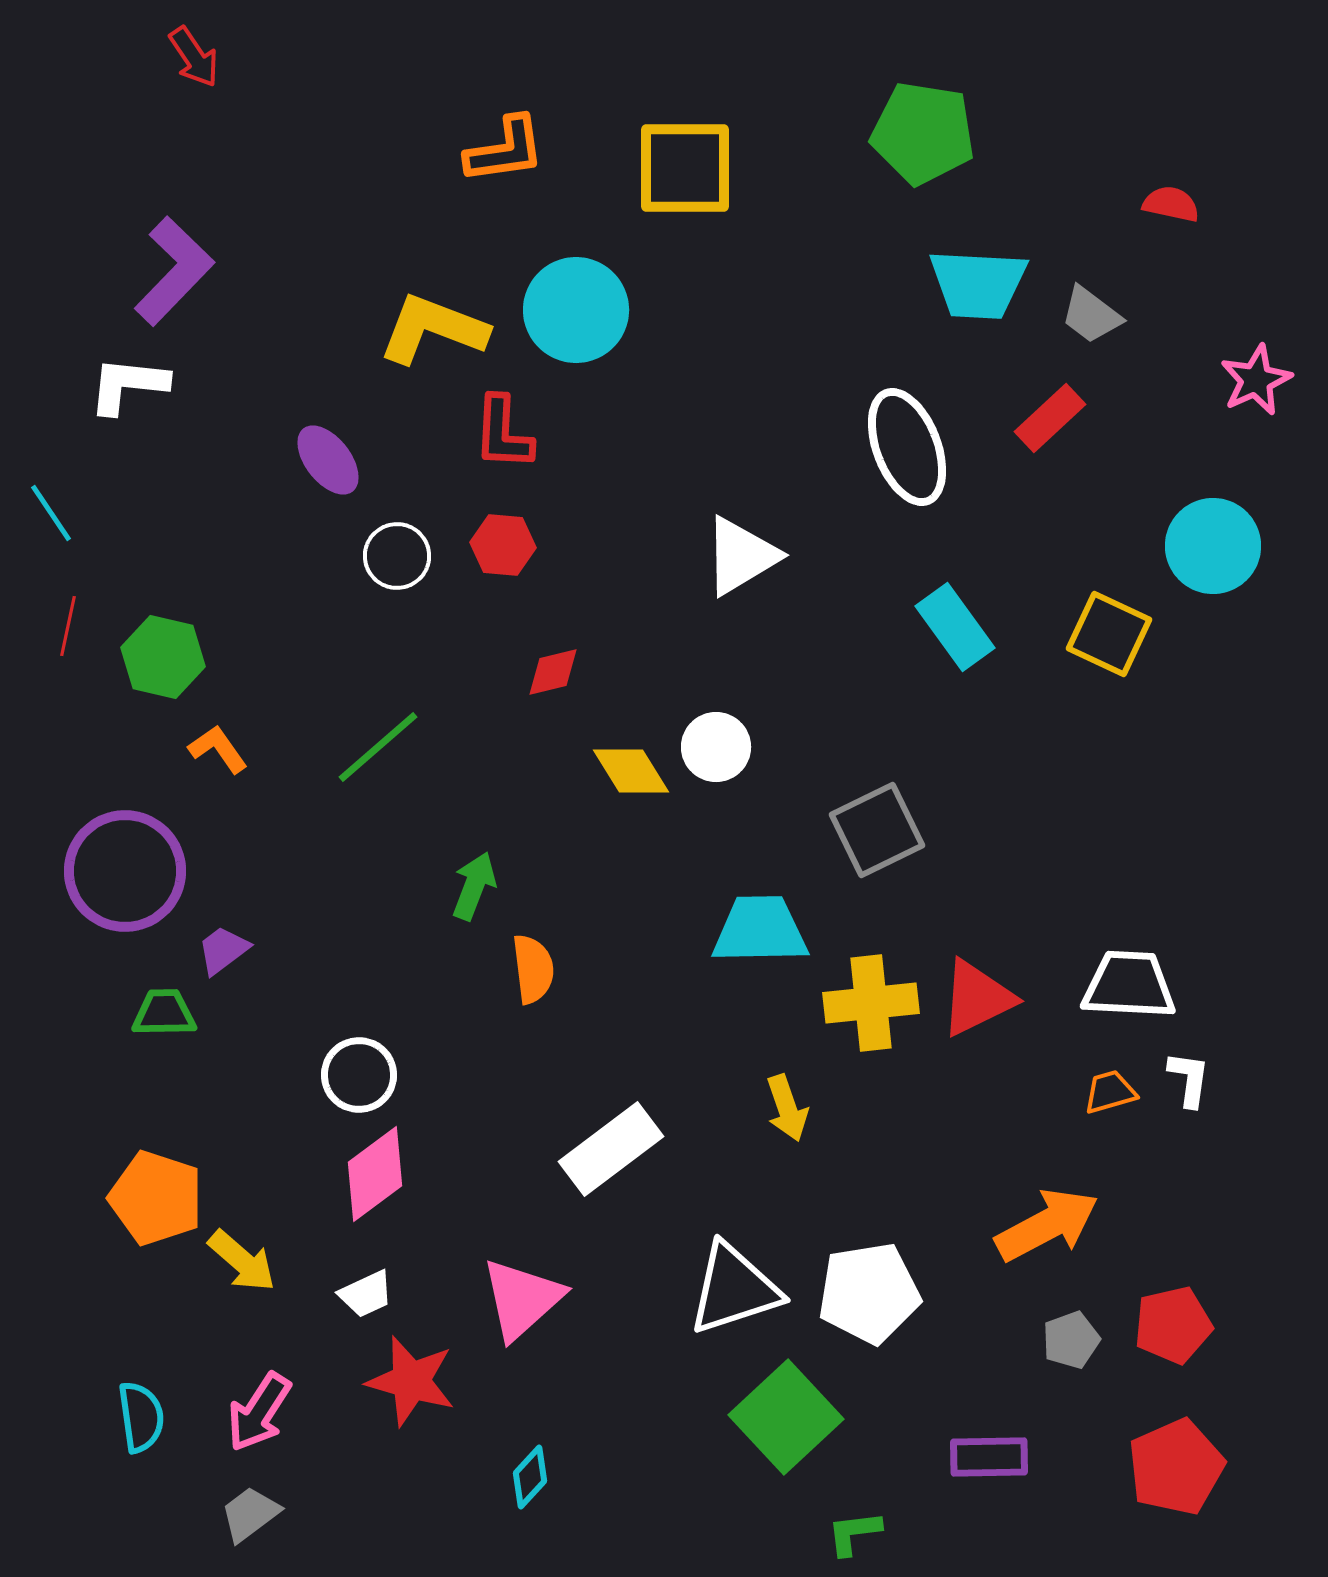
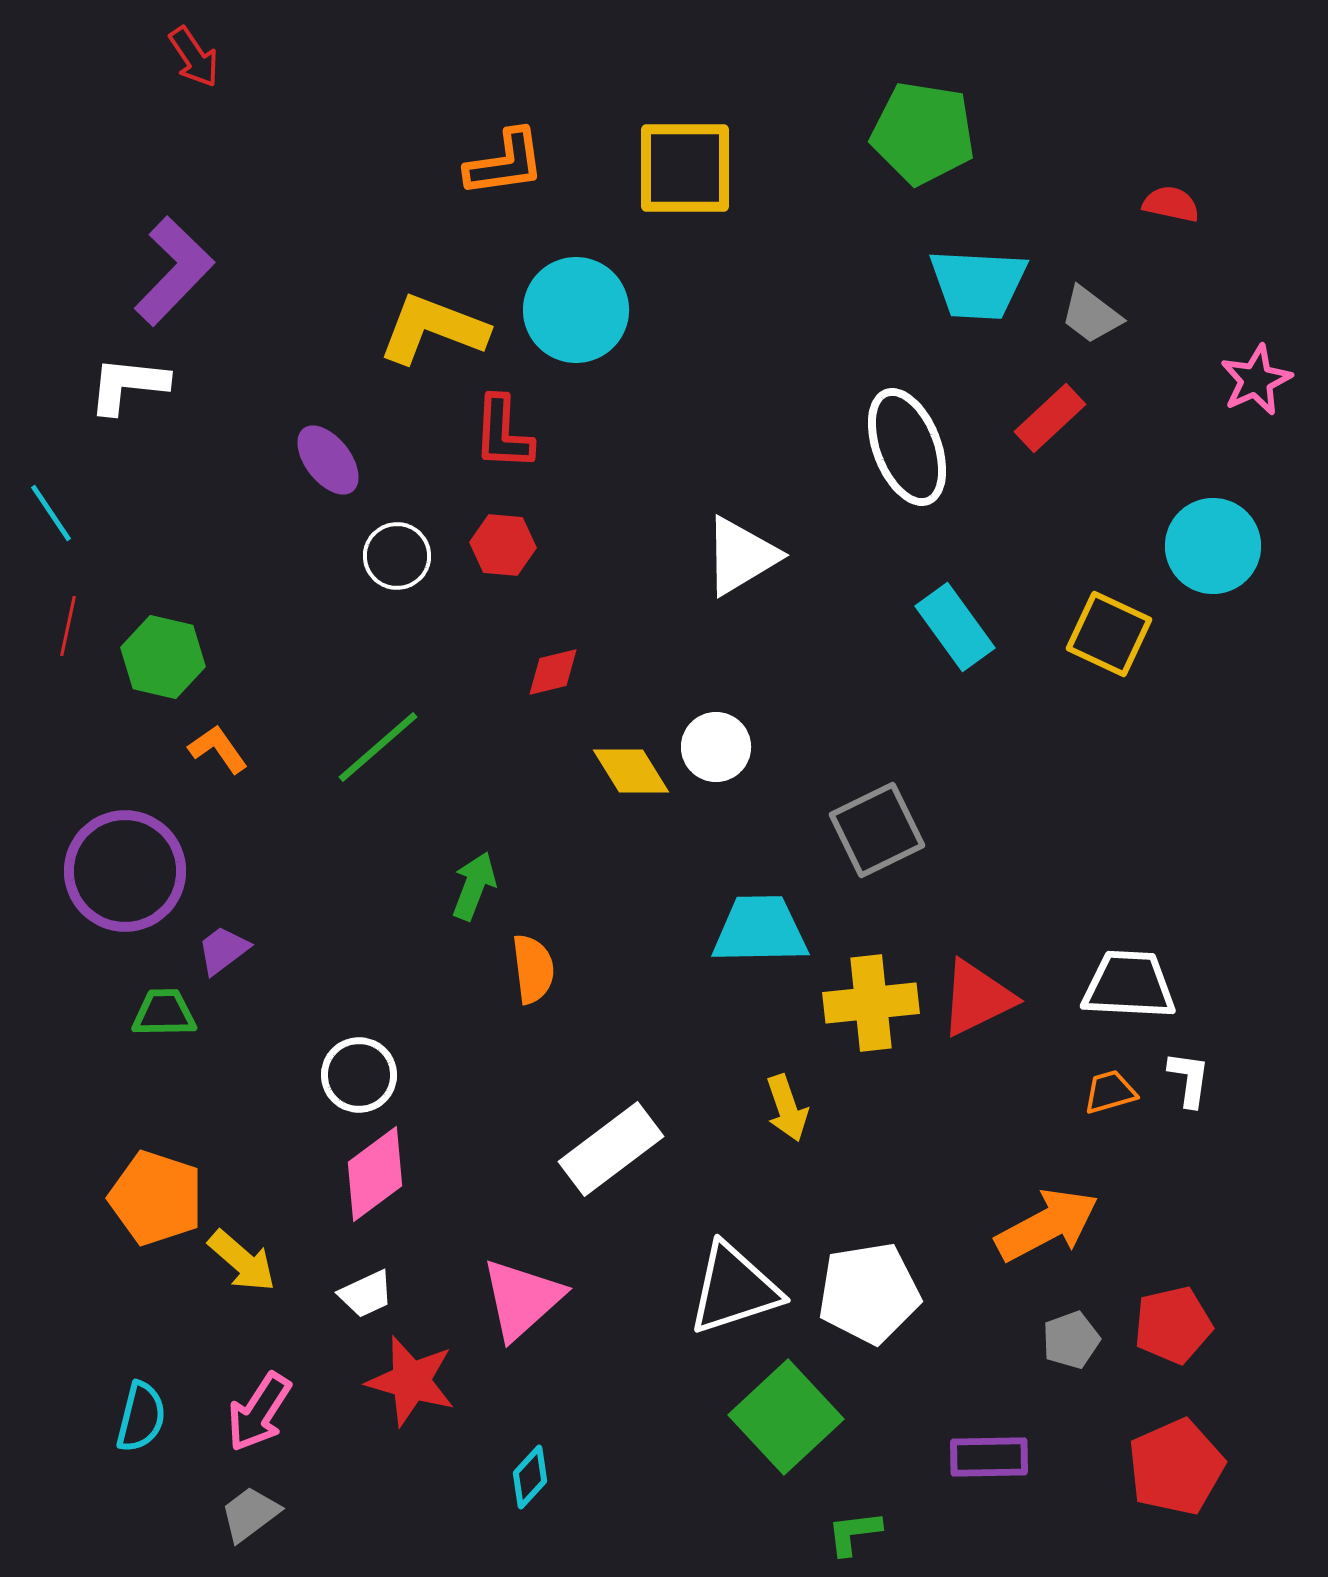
orange L-shape at (505, 150): moved 13 px down
cyan semicircle at (141, 1417): rotated 22 degrees clockwise
